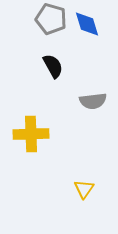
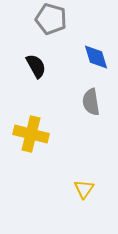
blue diamond: moved 9 px right, 33 px down
black semicircle: moved 17 px left
gray semicircle: moved 2 px left, 1 px down; rotated 88 degrees clockwise
yellow cross: rotated 16 degrees clockwise
